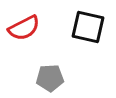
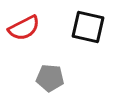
gray pentagon: rotated 8 degrees clockwise
